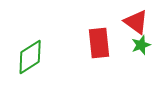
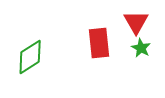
red triangle: rotated 24 degrees clockwise
green star: moved 3 px down; rotated 24 degrees counterclockwise
